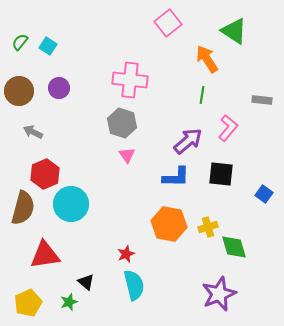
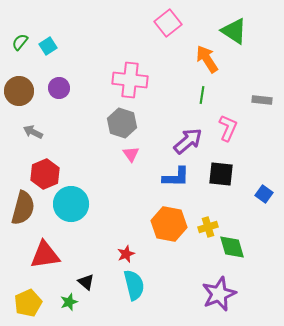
cyan square: rotated 24 degrees clockwise
pink L-shape: rotated 16 degrees counterclockwise
pink triangle: moved 4 px right, 1 px up
green diamond: moved 2 px left
